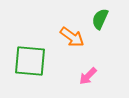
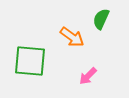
green semicircle: moved 1 px right
